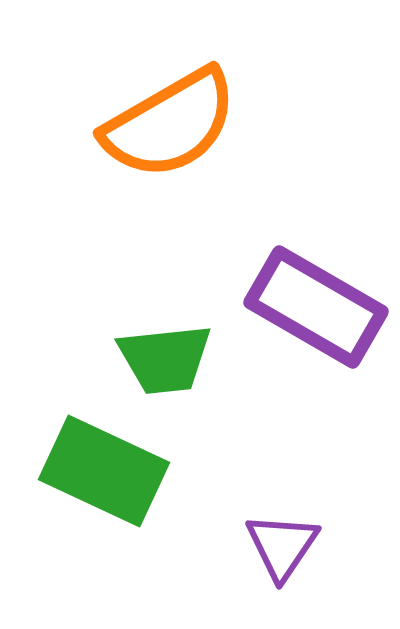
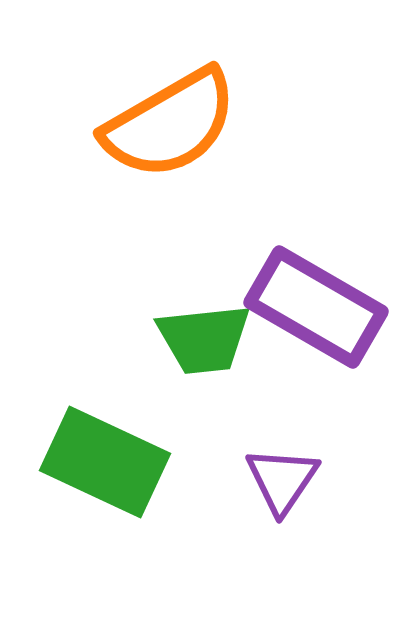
green trapezoid: moved 39 px right, 20 px up
green rectangle: moved 1 px right, 9 px up
purple triangle: moved 66 px up
